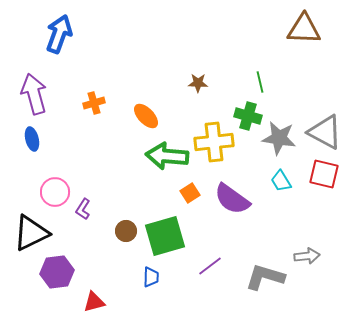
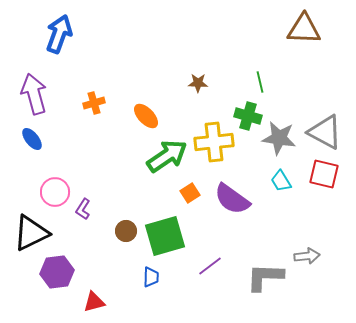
blue ellipse: rotated 25 degrees counterclockwise
green arrow: rotated 141 degrees clockwise
gray L-shape: rotated 15 degrees counterclockwise
